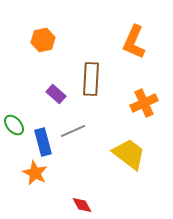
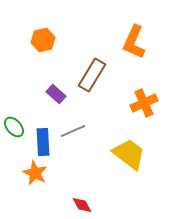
brown rectangle: moved 1 px right, 4 px up; rotated 28 degrees clockwise
green ellipse: moved 2 px down
blue rectangle: rotated 12 degrees clockwise
